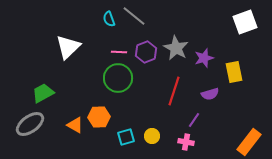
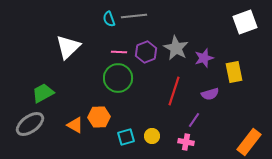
gray line: rotated 45 degrees counterclockwise
